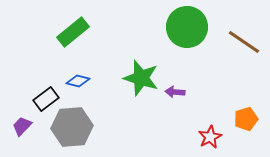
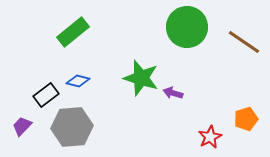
purple arrow: moved 2 px left, 1 px down; rotated 12 degrees clockwise
black rectangle: moved 4 px up
